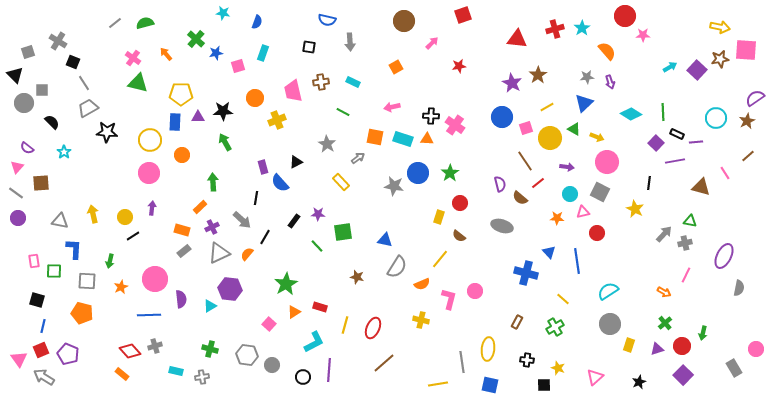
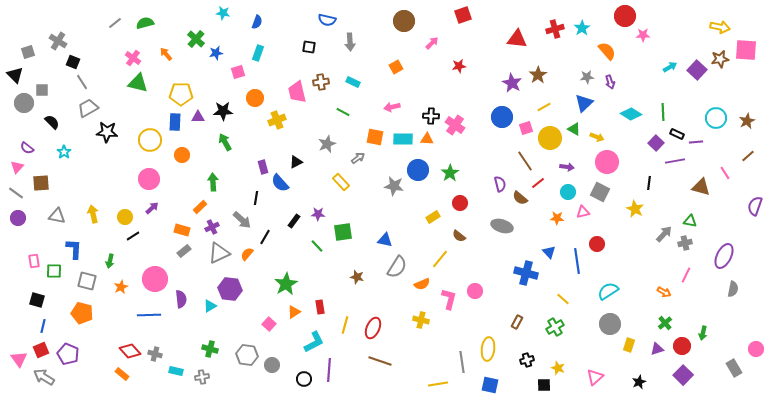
cyan rectangle at (263, 53): moved 5 px left
pink square at (238, 66): moved 6 px down
gray line at (84, 83): moved 2 px left, 1 px up
pink trapezoid at (293, 91): moved 4 px right, 1 px down
purple semicircle at (755, 98): moved 108 px down; rotated 36 degrees counterclockwise
yellow line at (547, 107): moved 3 px left
cyan rectangle at (403, 139): rotated 18 degrees counterclockwise
gray star at (327, 144): rotated 18 degrees clockwise
pink circle at (149, 173): moved 6 px down
blue circle at (418, 173): moved 3 px up
cyan circle at (570, 194): moved 2 px left, 2 px up
purple arrow at (152, 208): rotated 40 degrees clockwise
yellow rectangle at (439, 217): moved 6 px left; rotated 40 degrees clockwise
gray triangle at (60, 221): moved 3 px left, 5 px up
red circle at (597, 233): moved 11 px down
gray square at (87, 281): rotated 12 degrees clockwise
gray semicircle at (739, 288): moved 6 px left, 1 px down
red rectangle at (320, 307): rotated 64 degrees clockwise
gray cross at (155, 346): moved 8 px down; rotated 32 degrees clockwise
black cross at (527, 360): rotated 24 degrees counterclockwise
brown line at (384, 363): moved 4 px left, 2 px up; rotated 60 degrees clockwise
black circle at (303, 377): moved 1 px right, 2 px down
